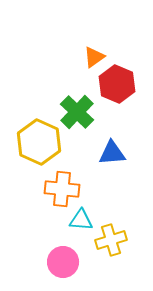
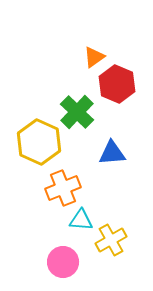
orange cross: moved 1 px right, 1 px up; rotated 28 degrees counterclockwise
yellow cross: rotated 12 degrees counterclockwise
